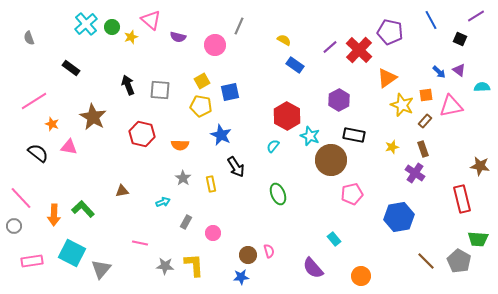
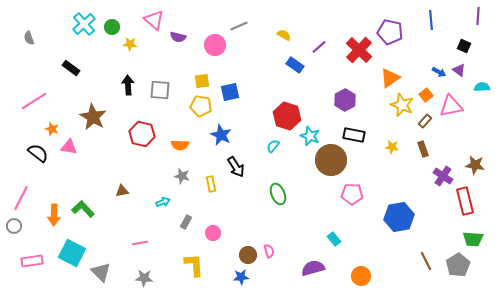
purple line at (476, 16): moved 2 px right; rotated 54 degrees counterclockwise
pink triangle at (151, 20): moved 3 px right
blue line at (431, 20): rotated 24 degrees clockwise
cyan cross at (86, 24): moved 2 px left
gray line at (239, 26): rotated 42 degrees clockwise
yellow star at (131, 37): moved 1 px left, 7 px down; rotated 24 degrees clockwise
black square at (460, 39): moved 4 px right, 7 px down
yellow semicircle at (284, 40): moved 5 px up
purple line at (330, 47): moved 11 px left
blue arrow at (439, 72): rotated 16 degrees counterclockwise
orange triangle at (387, 78): moved 3 px right
yellow square at (202, 81): rotated 21 degrees clockwise
black arrow at (128, 85): rotated 18 degrees clockwise
orange square at (426, 95): rotated 32 degrees counterclockwise
purple hexagon at (339, 100): moved 6 px right
red hexagon at (287, 116): rotated 12 degrees counterclockwise
orange star at (52, 124): moved 5 px down
yellow star at (392, 147): rotated 24 degrees clockwise
brown star at (480, 166): moved 5 px left, 1 px up
purple cross at (415, 173): moved 28 px right, 3 px down
gray star at (183, 178): moved 1 px left, 2 px up; rotated 21 degrees counterclockwise
pink pentagon at (352, 194): rotated 15 degrees clockwise
pink line at (21, 198): rotated 70 degrees clockwise
red rectangle at (462, 199): moved 3 px right, 2 px down
green trapezoid at (478, 239): moved 5 px left
pink line at (140, 243): rotated 21 degrees counterclockwise
brown line at (426, 261): rotated 18 degrees clockwise
gray pentagon at (459, 261): moved 1 px left, 4 px down; rotated 10 degrees clockwise
gray star at (165, 266): moved 21 px left, 12 px down
purple semicircle at (313, 268): rotated 115 degrees clockwise
gray triangle at (101, 269): moved 3 px down; rotated 25 degrees counterclockwise
